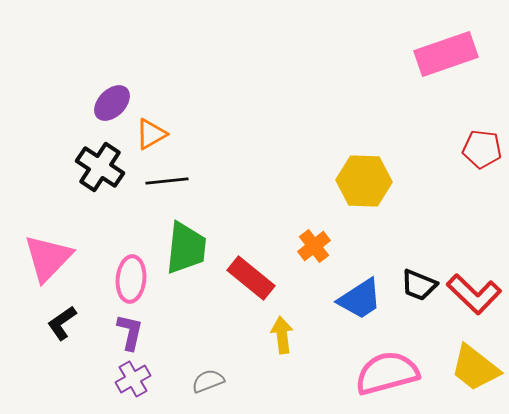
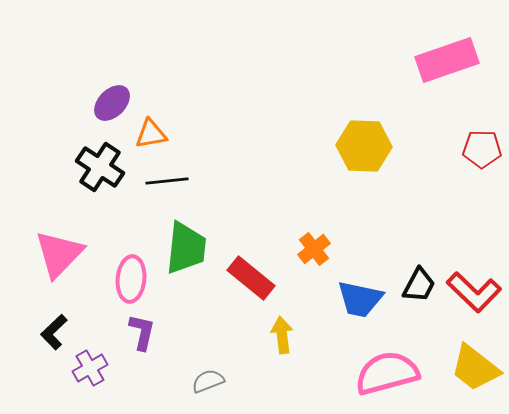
pink rectangle: moved 1 px right, 6 px down
orange triangle: rotated 20 degrees clockwise
red pentagon: rotated 6 degrees counterclockwise
yellow hexagon: moved 35 px up
orange cross: moved 3 px down
pink triangle: moved 11 px right, 4 px up
black trapezoid: rotated 84 degrees counterclockwise
red L-shape: moved 2 px up
blue trapezoid: rotated 45 degrees clockwise
black L-shape: moved 8 px left, 9 px down; rotated 9 degrees counterclockwise
purple L-shape: moved 12 px right
purple cross: moved 43 px left, 11 px up
